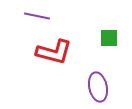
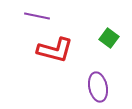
green square: rotated 36 degrees clockwise
red L-shape: moved 1 px right, 2 px up
